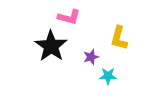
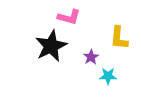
yellow L-shape: rotated 10 degrees counterclockwise
black star: rotated 12 degrees clockwise
purple star: rotated 14 degrees counterclockwise
